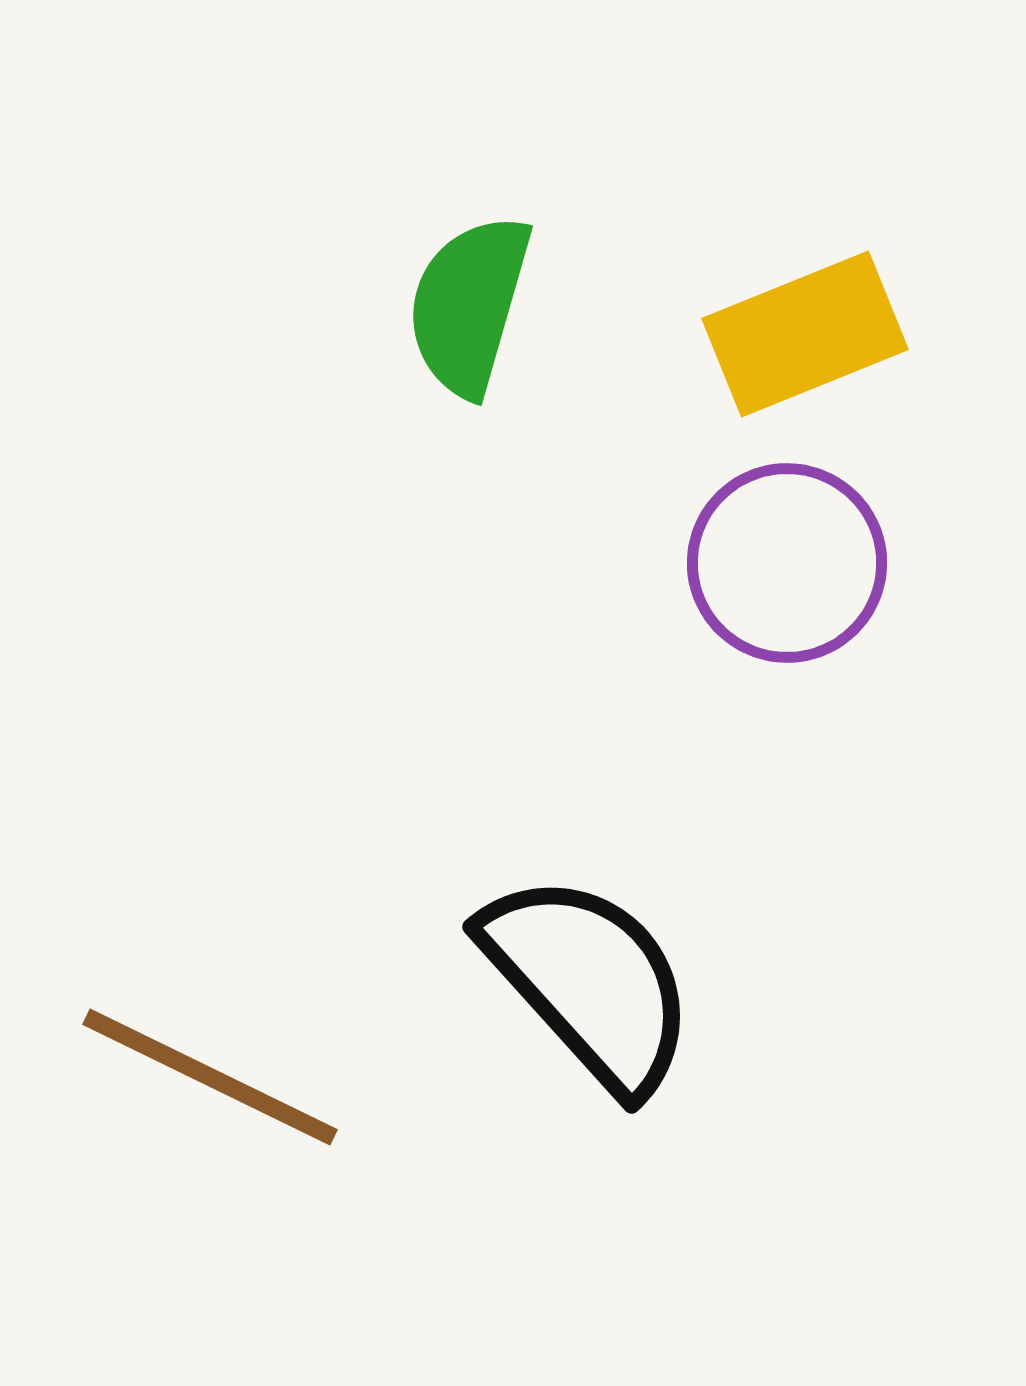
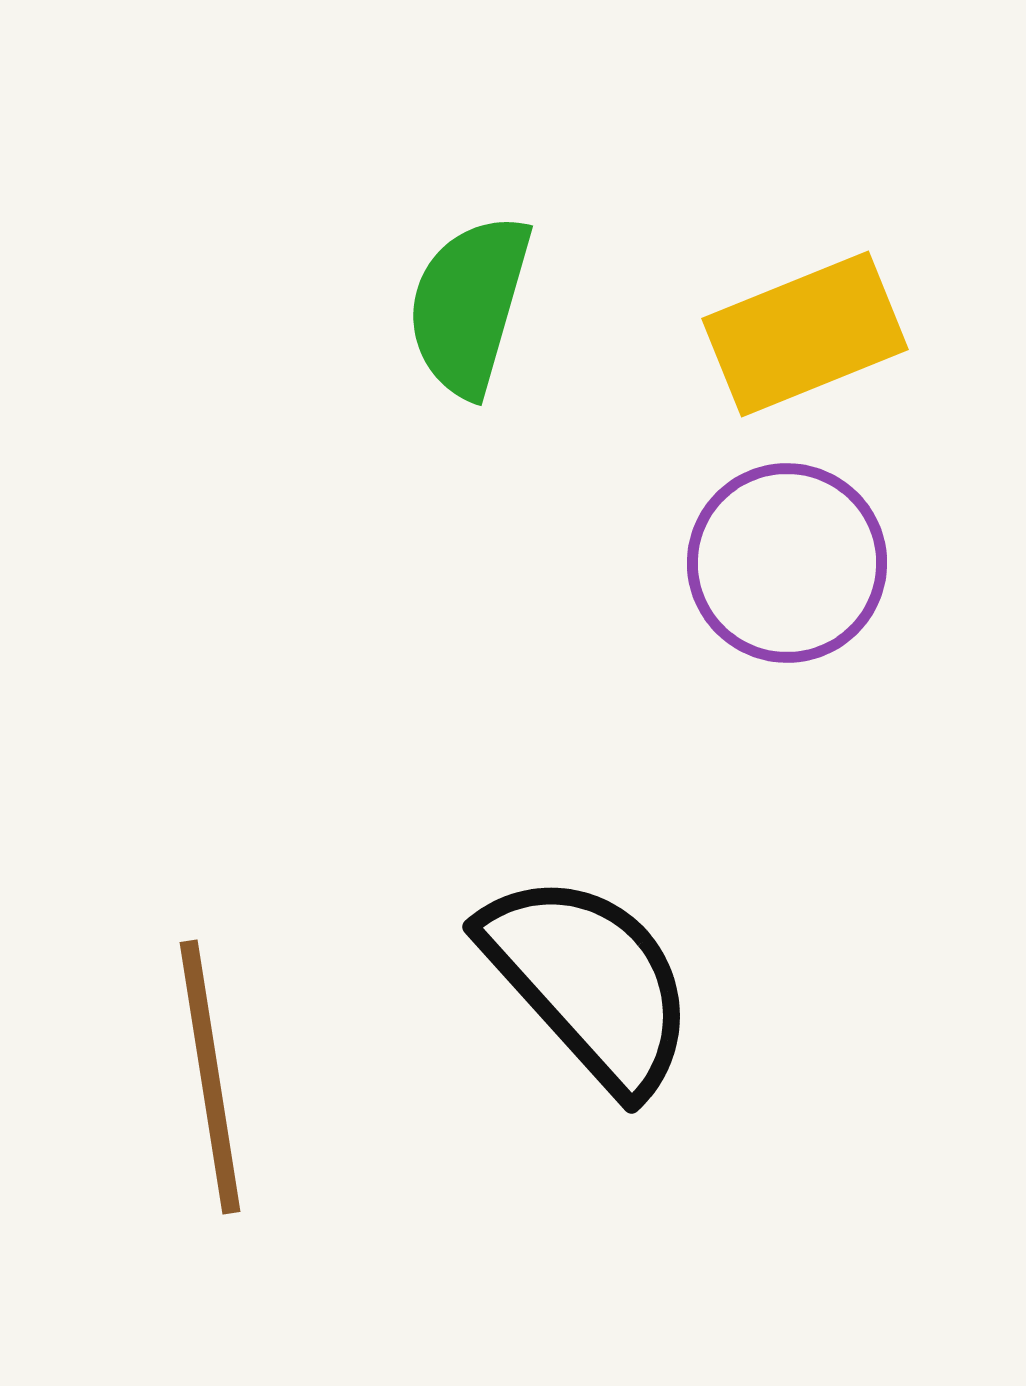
brown line: rotated 55 degrees clockwise
